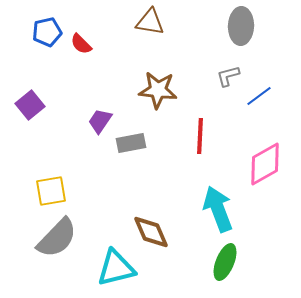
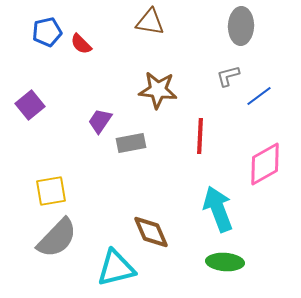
green ellipse: rotated 72 degrees clockwise
